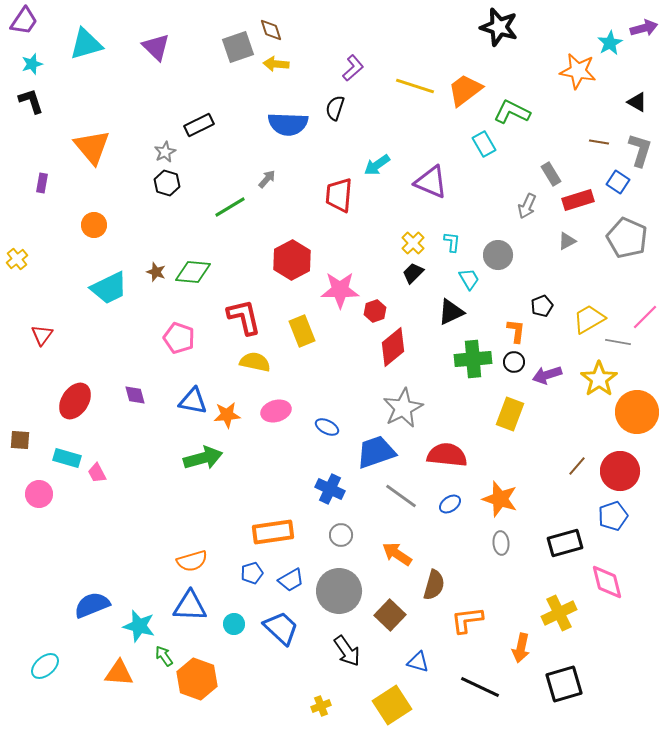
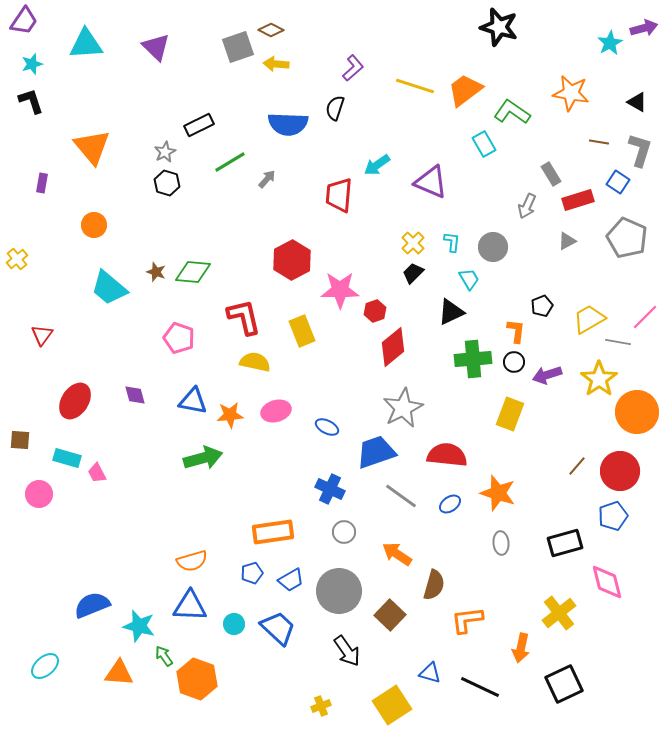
brown diamond at (271, 30): rotated 45 degrees counterclockwise
cyan triangle at (86, 44): rotated 12 degrees clockwise
orange star at (578, 71): moved 7 px left, 22 px down
green L-shape at (512, 112): rotated 9 degrees clockwise
green line at (230, 207): moved 45 px up
gray circle at (498, 255): moved 5 px left, 8 px up
cyan trapezoid at (109, 288): rotated 66 degrees clockwise
orange star at (227, 415): moved 3 px right
orange star at (500, 499): moved 2 px left, 6 px up
gray circle at (341, 535): moved 3 px right, 3 px up
yellow cross at (559, 613): rotated 12 degrees counterclockwise
blue trapezoid at (281, 628): moved 3 px left
blue triangle at (418, 662): moved 12 px right, 11 px down
black square at (564, 684): rotated 9 degrees counterclockwise
